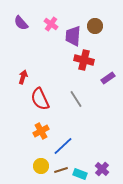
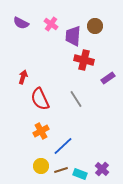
purple semicircle: rotated 21 degrees counterclockwise
